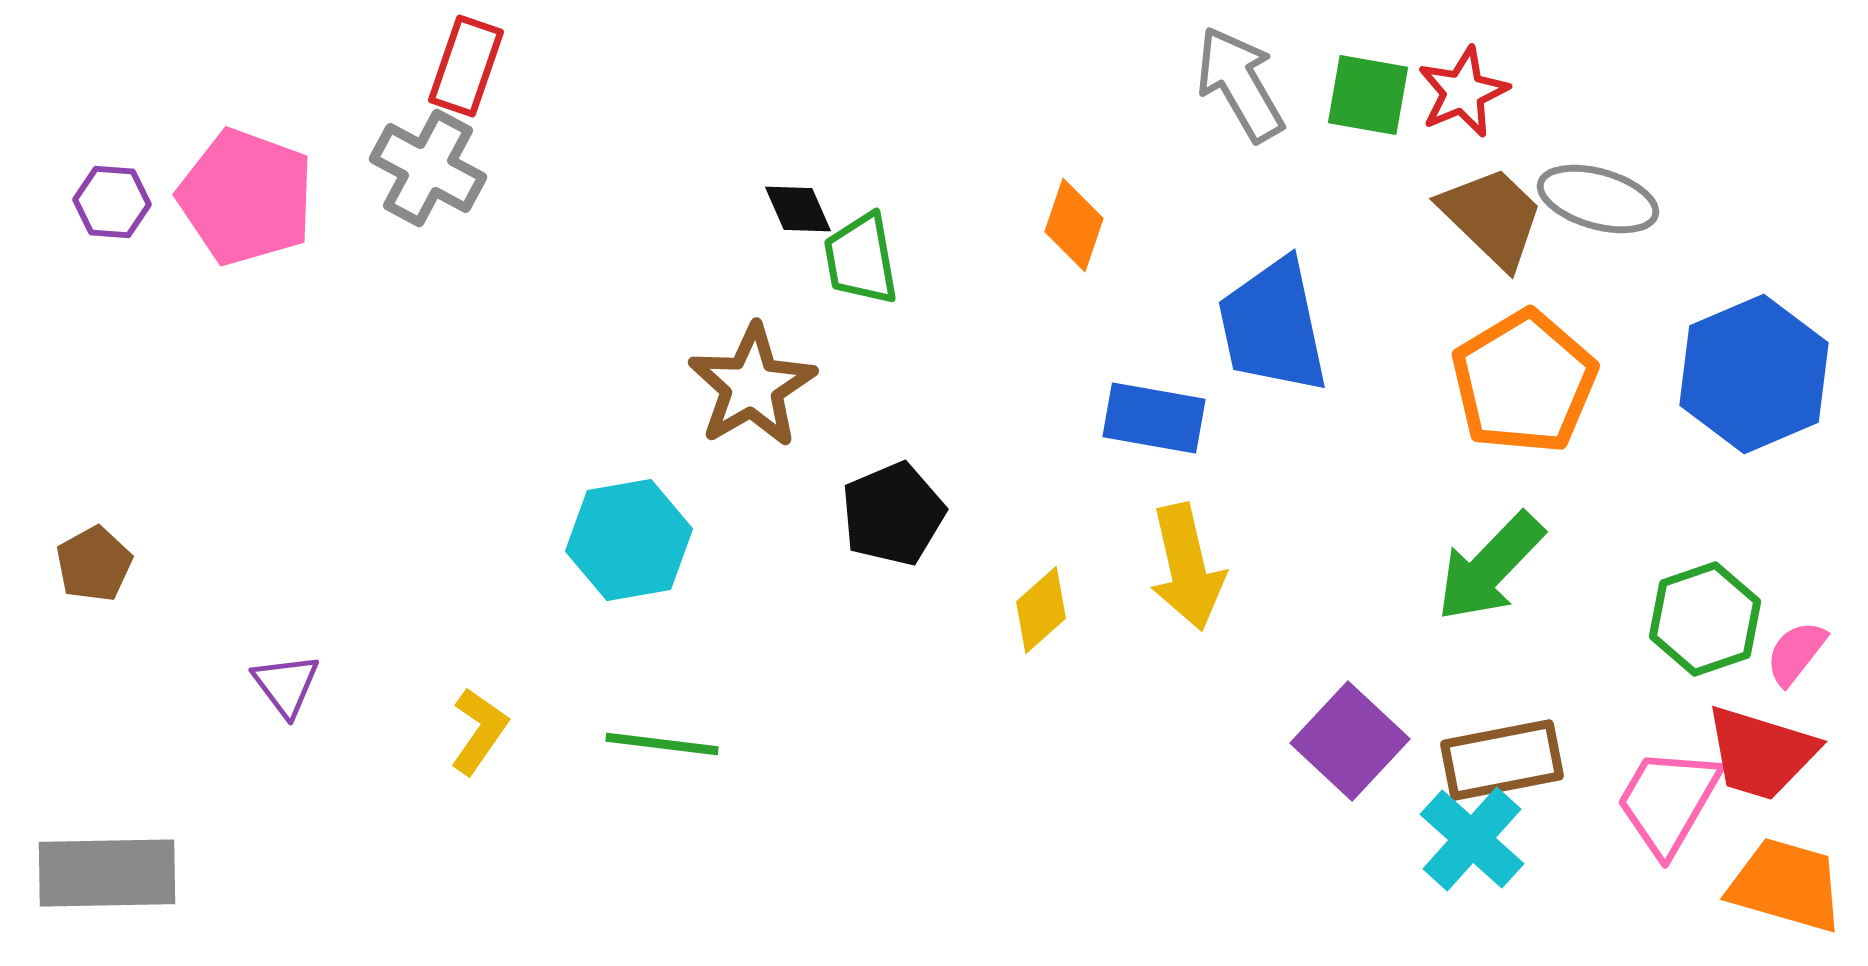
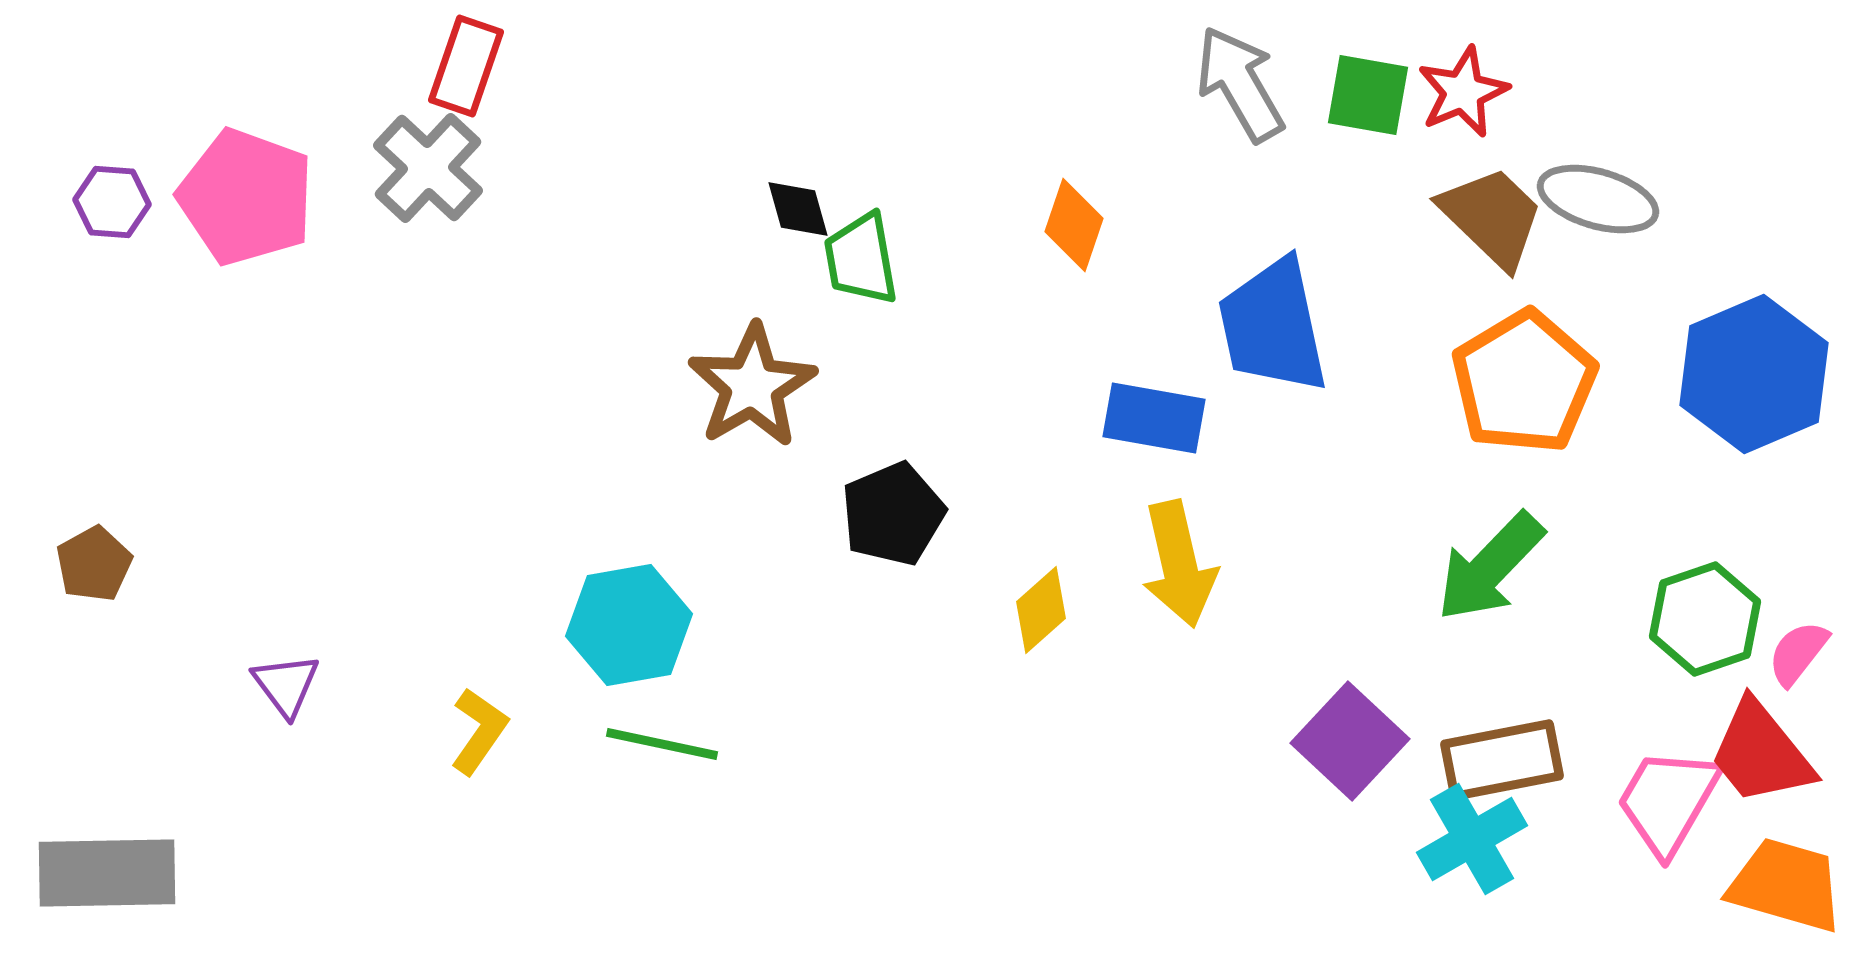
gray cross: rotated 15 degrees clockwise
black diamond: rotated 8 degrees clockwise
cyan hexagon: moved 85 px down
yellow arrow: moved 8 px left, 3 px up
pink semicircle: moved 2 px right
green line: rotated 5 degrees clockwise
red trapezoid: rotated 34 degrees clockwise
cyan cross: rotated 18 degrees clockwise
